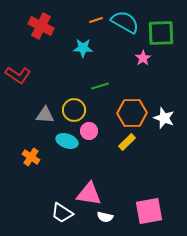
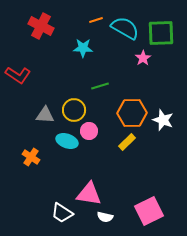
cyan semicircle: moved 6 px down
white star: moved 1 px left, 2 px down
pink square: rotated 16 degrees counterclockwise
